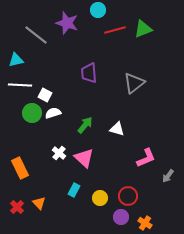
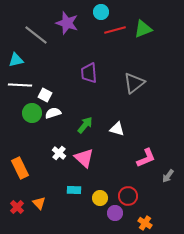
cyan circle: moved 3 px right, 2 px down
cyan rectangle: rotated 64 degrees clockwise
purple circle: moved 6 px left, 4 px up
